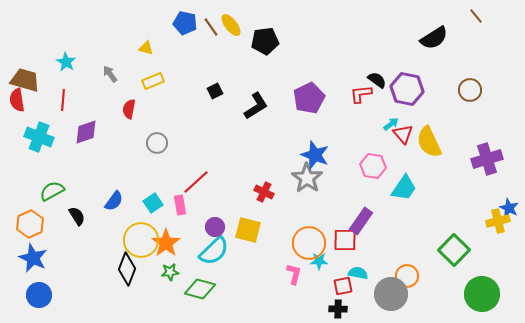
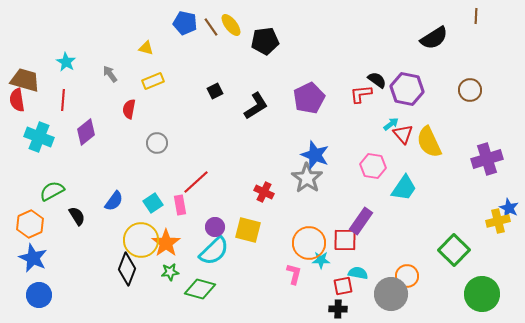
brown line at (476, 16): rotated 42 degrees clockwise
purple diamond at (86, 132): rotated 20 degrees counterclockwise
cyan star at (319, 261): moved 2 px right, 1 px up
